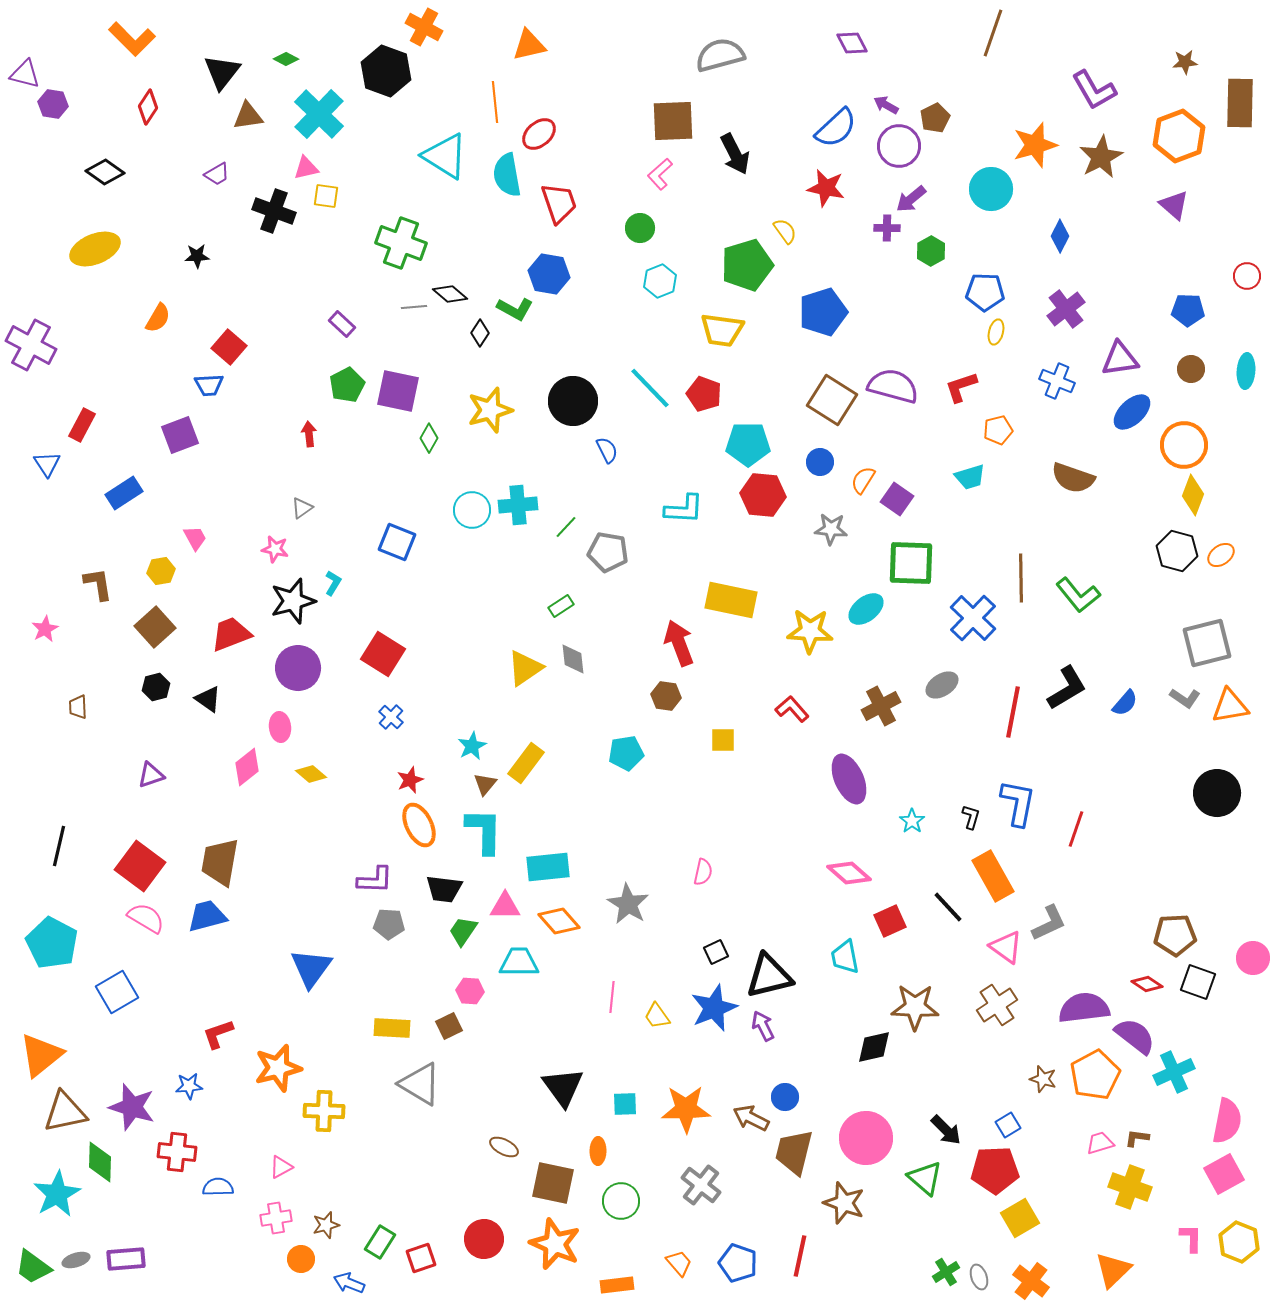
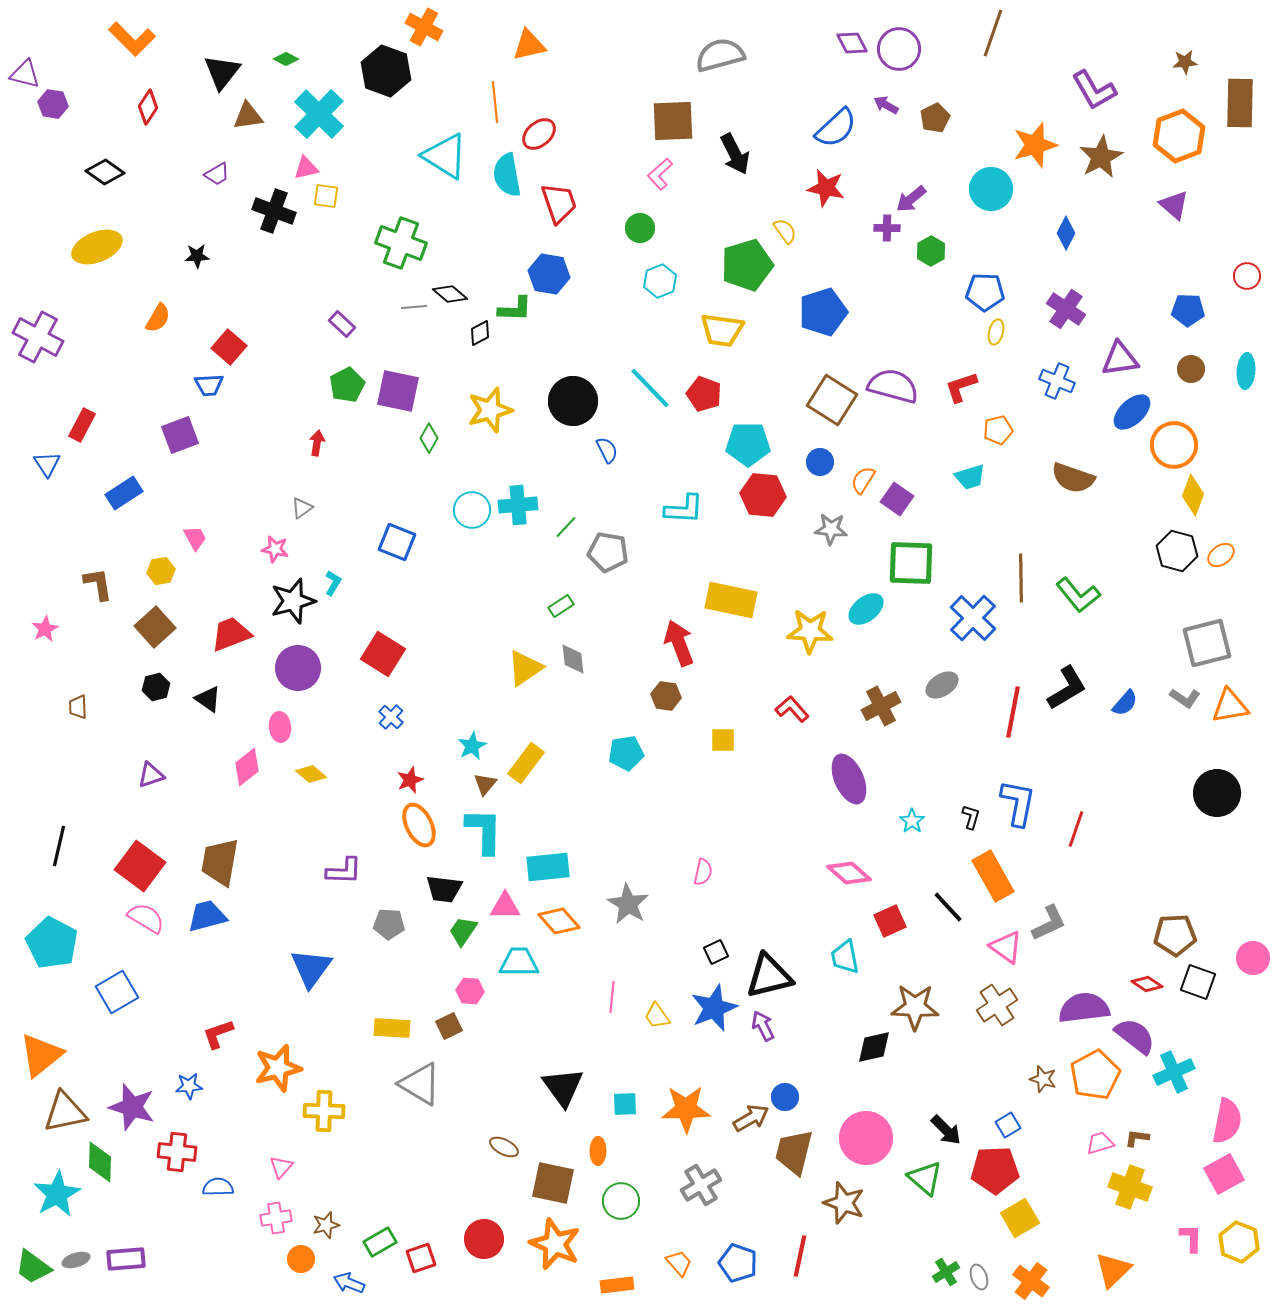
purple circle at (899, 146): moved 97 px up
blue diamond at (1060, 236): moved 6 px right, 3 px up
yellow ellipse at (95, 249): moved 2 px right, 2 px up
green L-shape at (515, 309): rotated 27 degrees counterclockwise
purple cross at (1066, 309): rotated 18 degrees counterclockwise
black diamond at (480, 333): rotated 28 degrees clockwise
purple cross at (31, 345): moved 7 px right, 8 px up
red arrow at (309, 434): moved 8 px right, 9 px down; rotated 15 degrees clockwise
orange circle at (1184, 445): moved 10 px left
purple L-shape at (375, 880): moved 31 px left, 9 px up
brown arrow at (751, 1118): rotated 123 degrees clockwise
pink triangle at (281, 1167): rotated 20 degrees counterclockwise
gray cross at (701, 1185): rotated 21 degrees clockwise
green rectangle at (380, 1242): rotated 28 degrees clockwise
